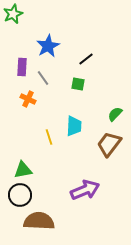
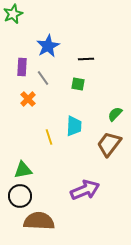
black line: rotated 35 degrees clockwise
orange cross: rotated 21 degrees clockwise
black circle: moved 1 px down
